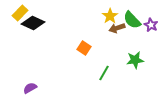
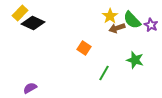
green star: rotated 24 degrees clockwise
